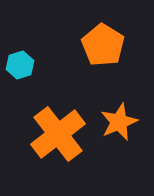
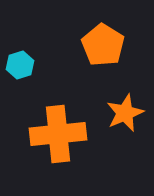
orange star: moved 6 px right, 9 px up
orange cross: rotated 32 degrees clockwise
